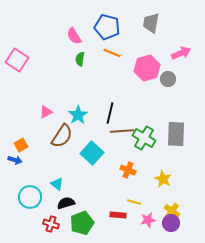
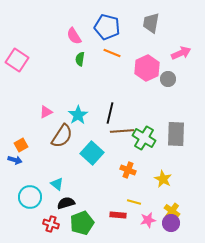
pink hexagon: rotated 10 degrees counterclockwise
